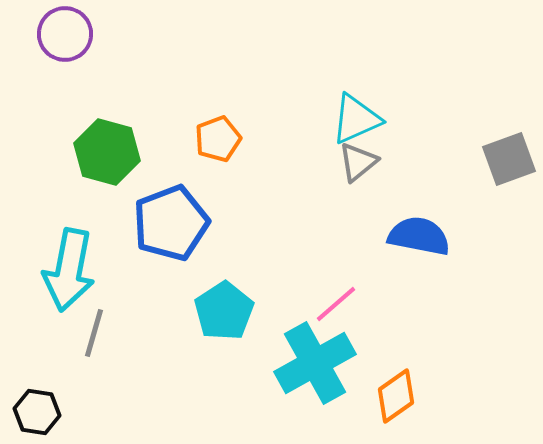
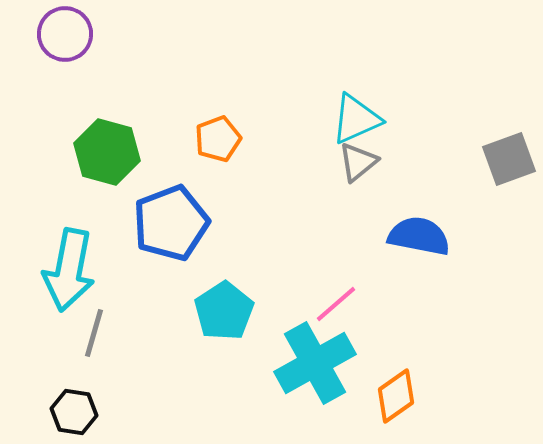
black hexagon: moved 37 px right
